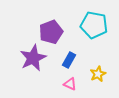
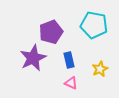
blue rectangle: rotated 42 degrees counterclockwise
yellow star: moved 2 px right, 5 px up
pink triangle: moved 1 px right, 1 px up
